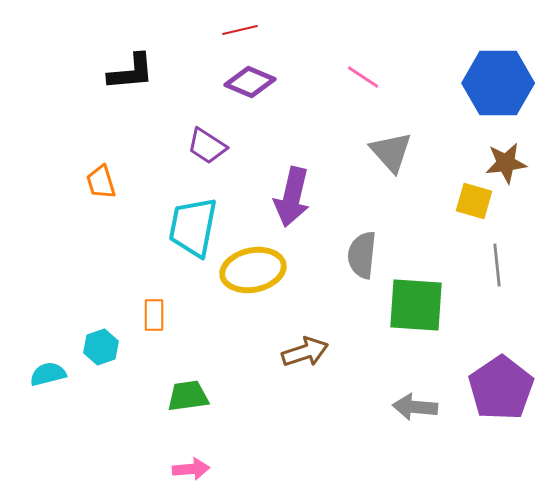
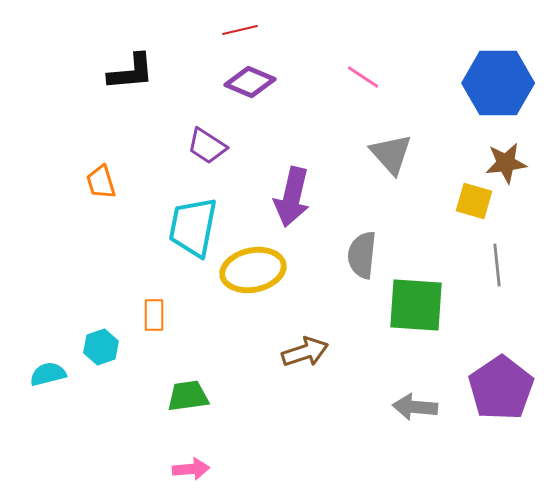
gray triangle: moved 2 px down
